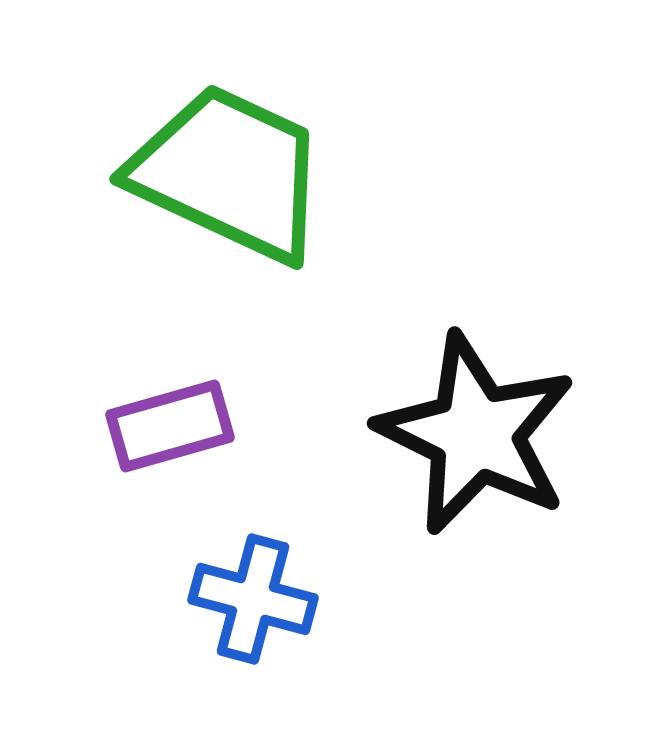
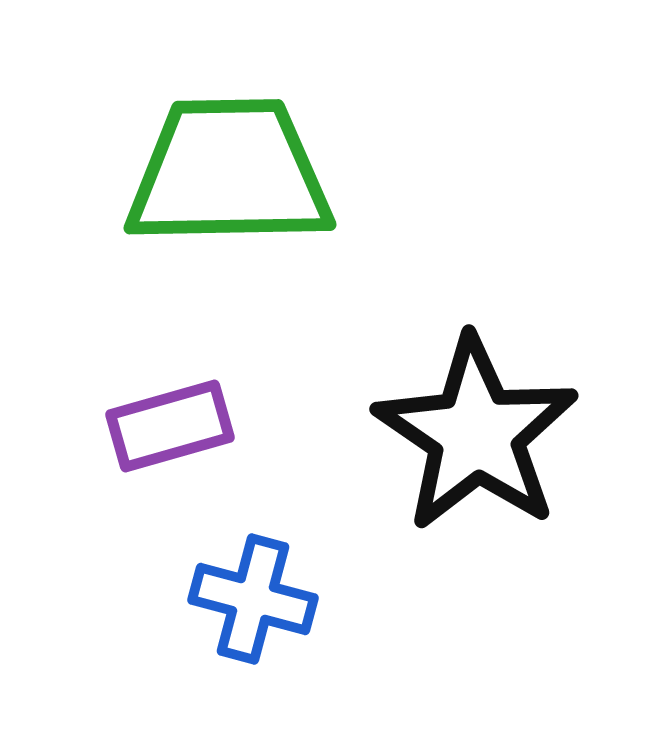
green trapezoid: rotated 26 degrees counterclockwise
black star: rotated 8 degrees clockwise
